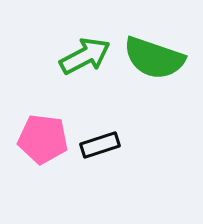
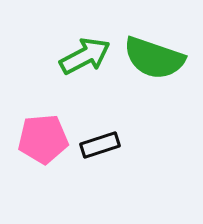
pink pentagon: rotated 12 degrees counterclockwise
